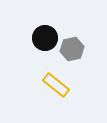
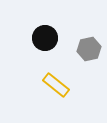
gray hexagon: moved 17 px right
